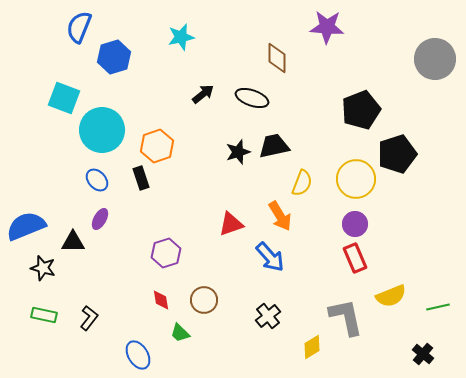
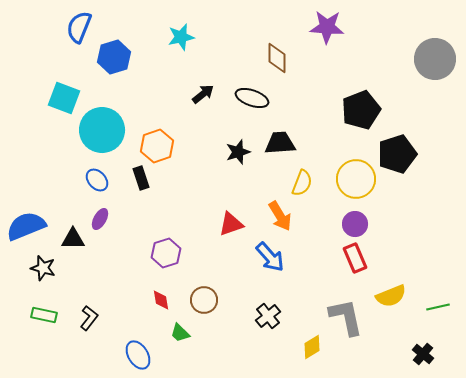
black trapezoid at (274, 146): moved 6 px right, 3 px up; rotated 8 degrees clockwise
black triangle at (73, 242): moved 3 px up
